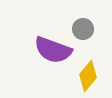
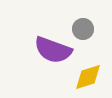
yellow diamond: moved 1 px down; rotated 32 degrees clockwise
